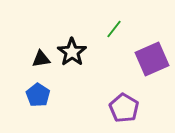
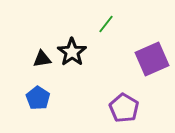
green line: moved 8 px left, 5 px up
black triangle: moved 1 px right
blue pentagon: moved 3 px down
